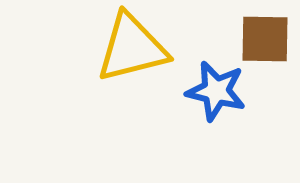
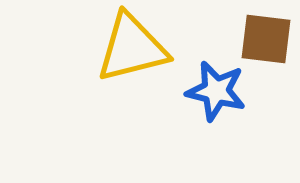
brown square: moved 1 px right; rotated 6 degrees clockwise
